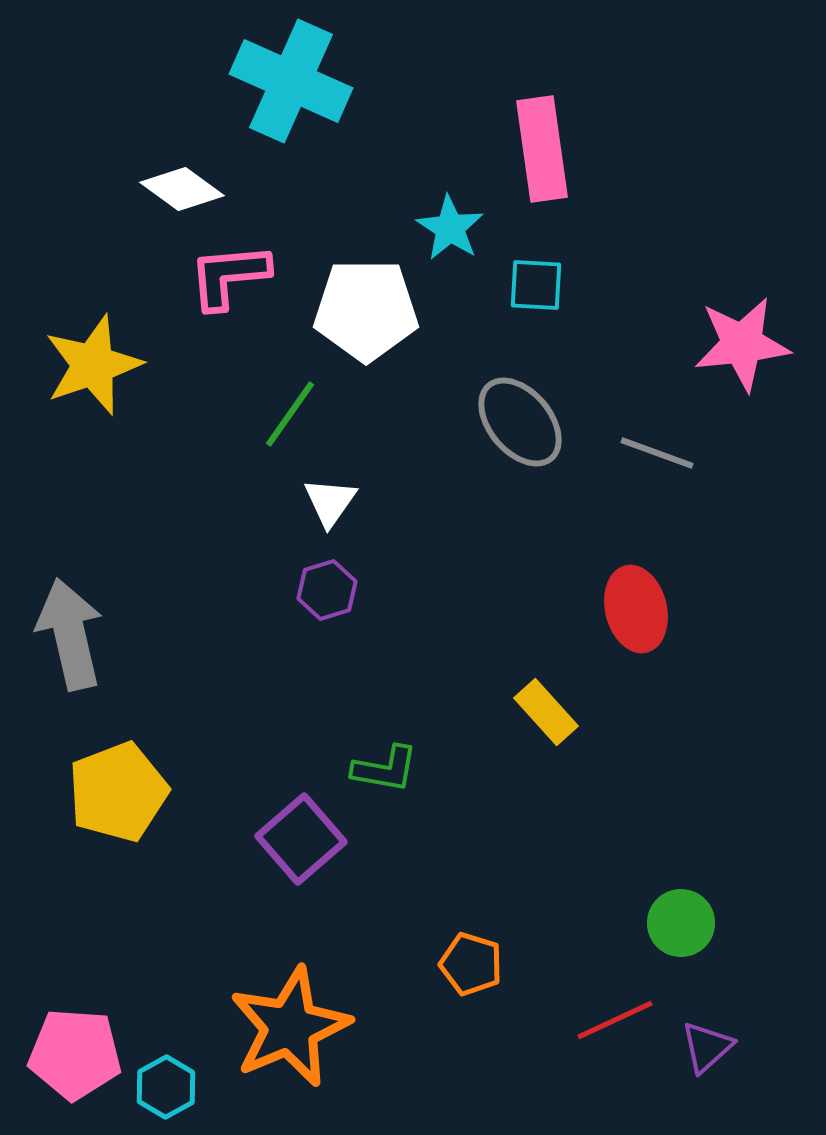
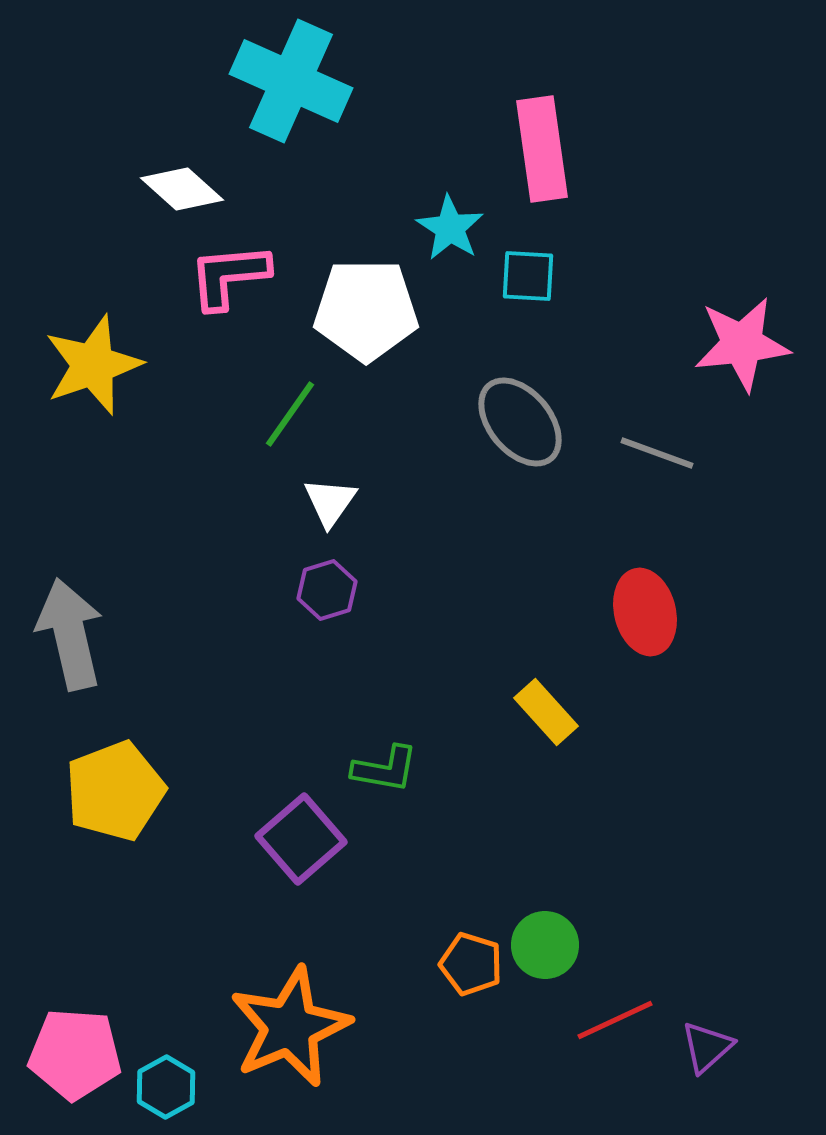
white diamond: rotated 6 degrees clockwise
cyan square: moved 8 px left, 9 px up
red ellipse: moved 9 px right, 3 px down
yellow pentagon: moved 3 px left, 1 px up
green circle: moved 136 px left, 22 px down
